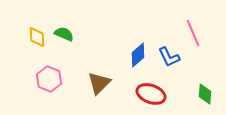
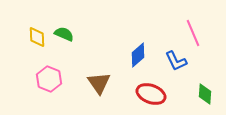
blue L-shape: moved 7 px right, 4 px down
brown triangle: rotated 20 degrees counterclockwise
